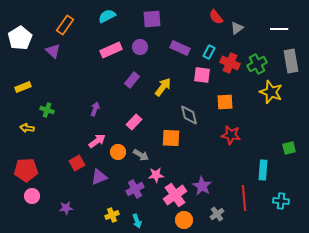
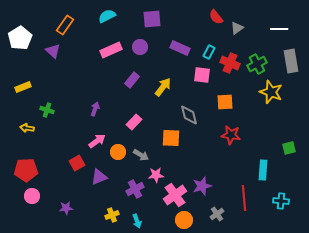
purple star at (202, 186): rotated 24 degrees clockwise
